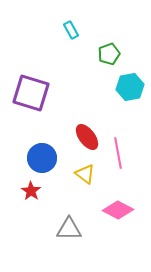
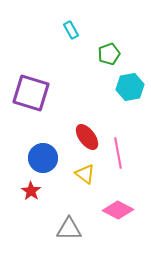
blue circle: moved 1 px right
